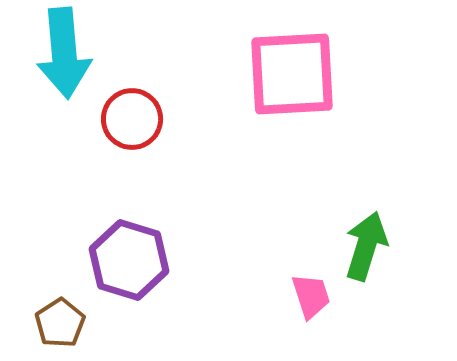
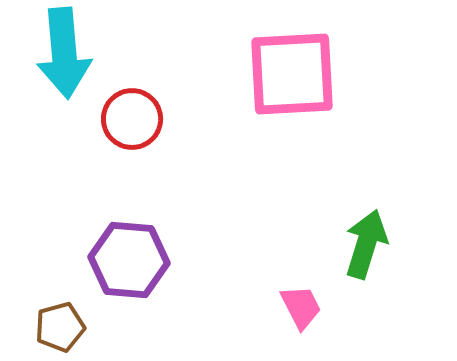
green arrow: moved 2 px up
purple hexagon: rotated 12 degrees counterclockwise
pink trapezoid: moved 10 px left, 11 px down; rotated 9 degrees counterclockwise
brown pentagon: moved 4 px down; rotated 18 degrees clockwise
